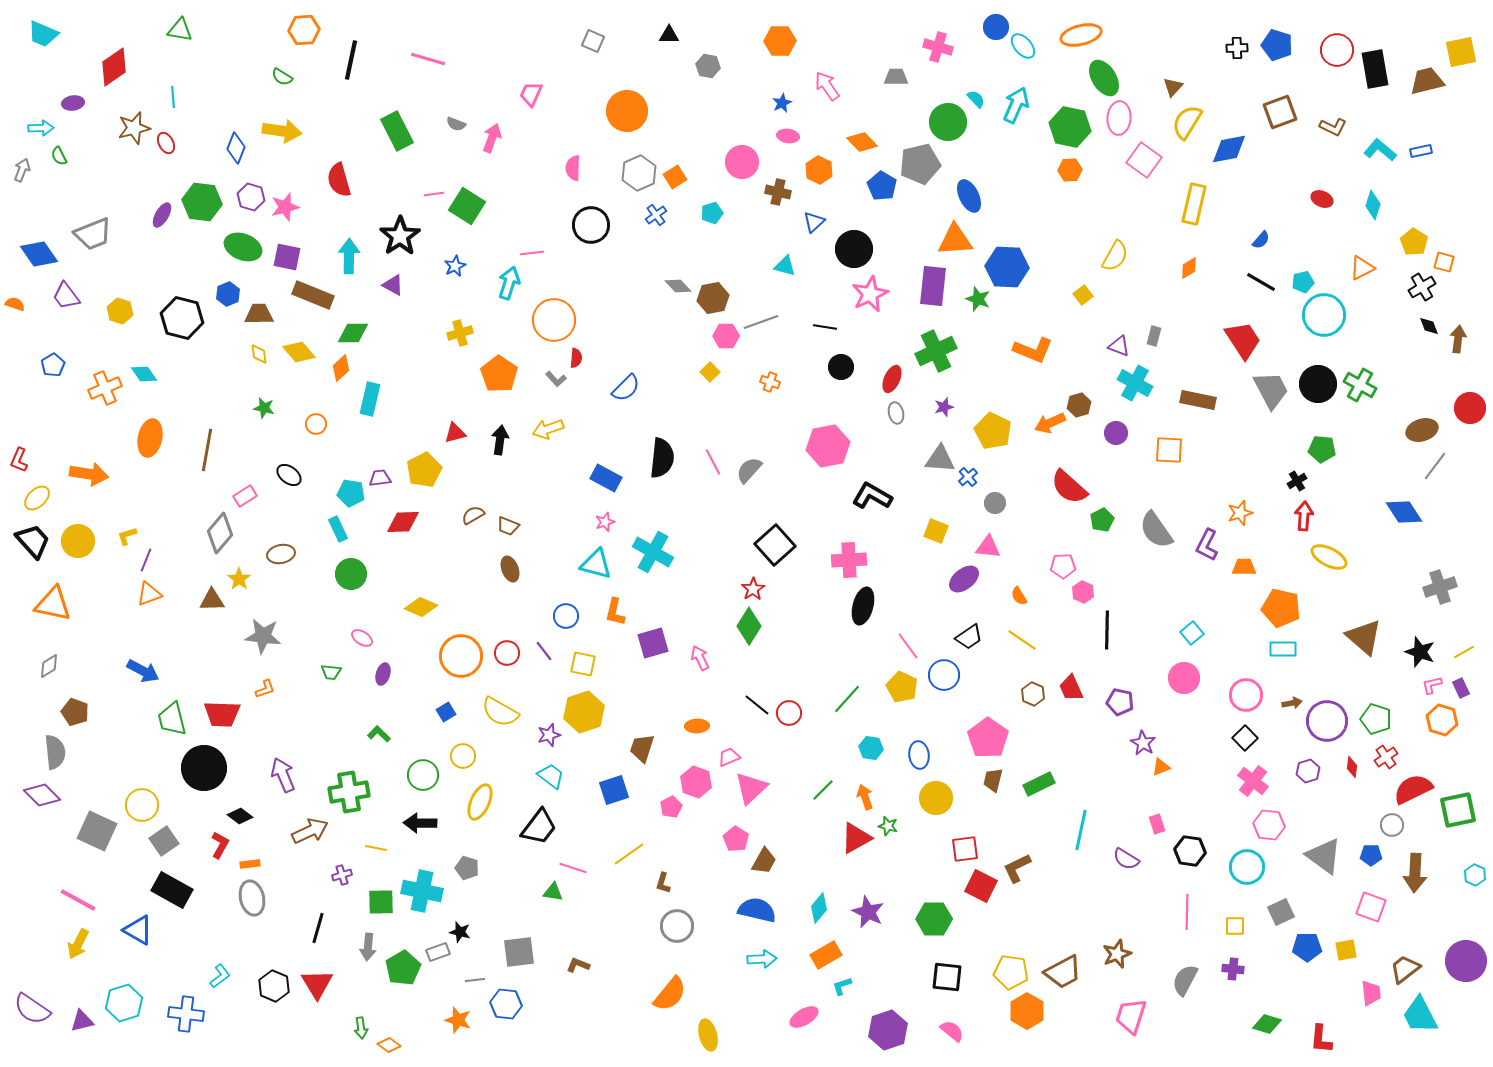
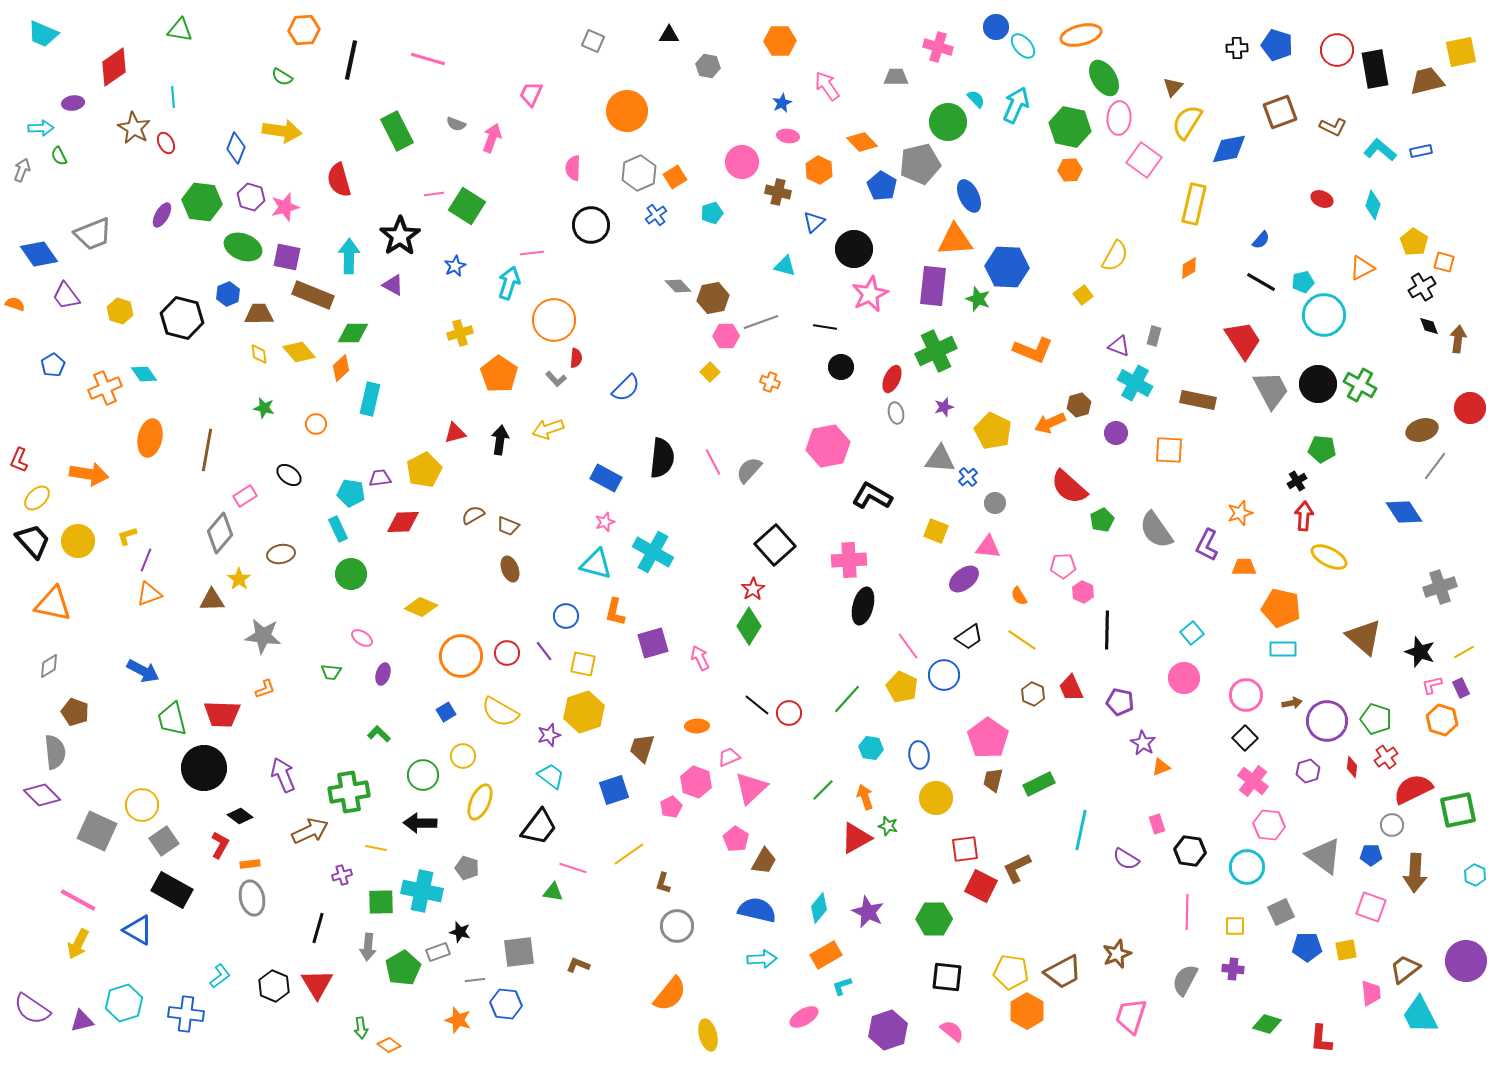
brown star at (134, 128): rotated 28 degrees counterclockwise
